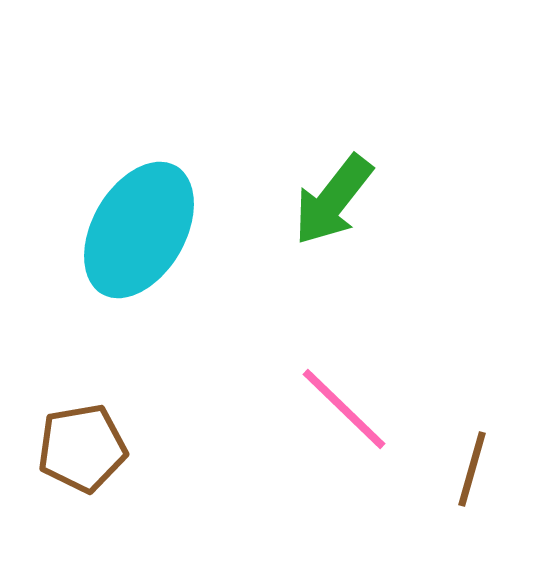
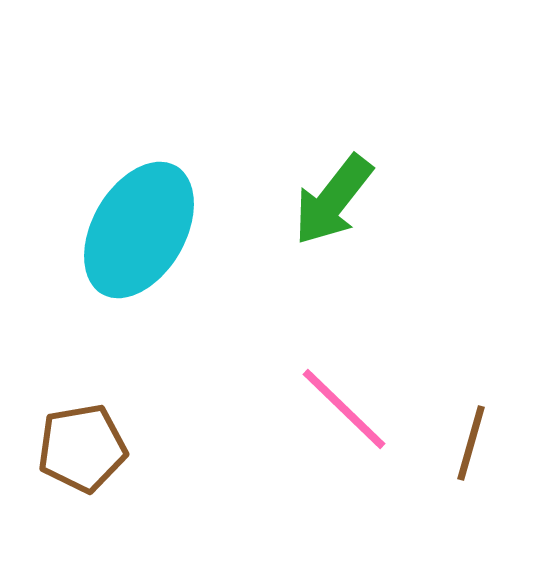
brown line: moved 1 px left, 26 px up
